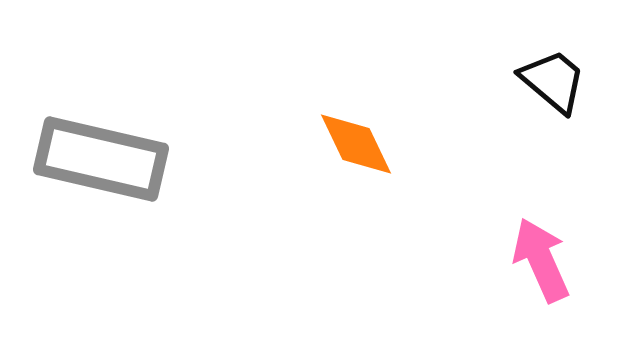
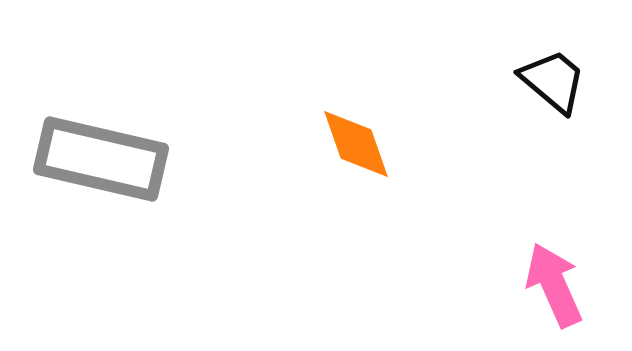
orange diamond: rotated 6 degrees clockwise
pink arrow: moved 13 px right, 25 px down
